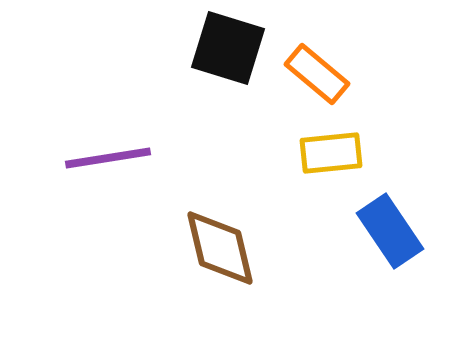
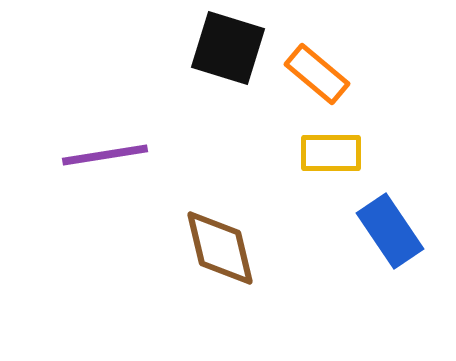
yellow rectangle: rotated 6 degrees clockwise
purple line: moved 3 px left, 3 px up
